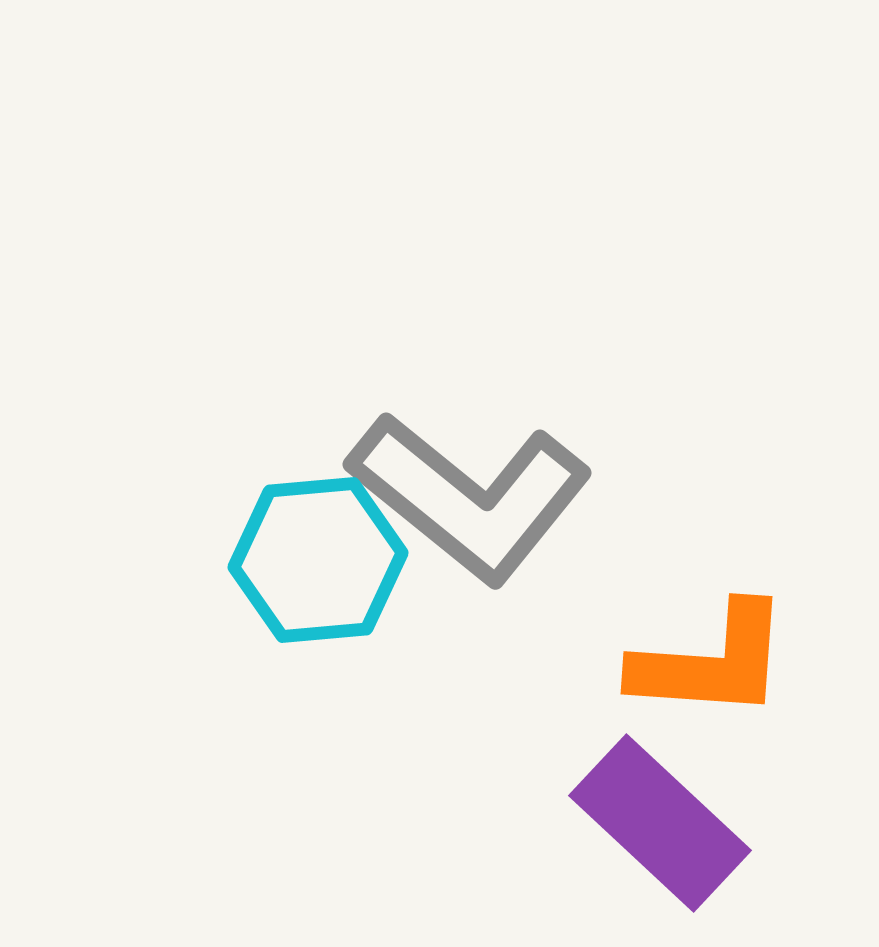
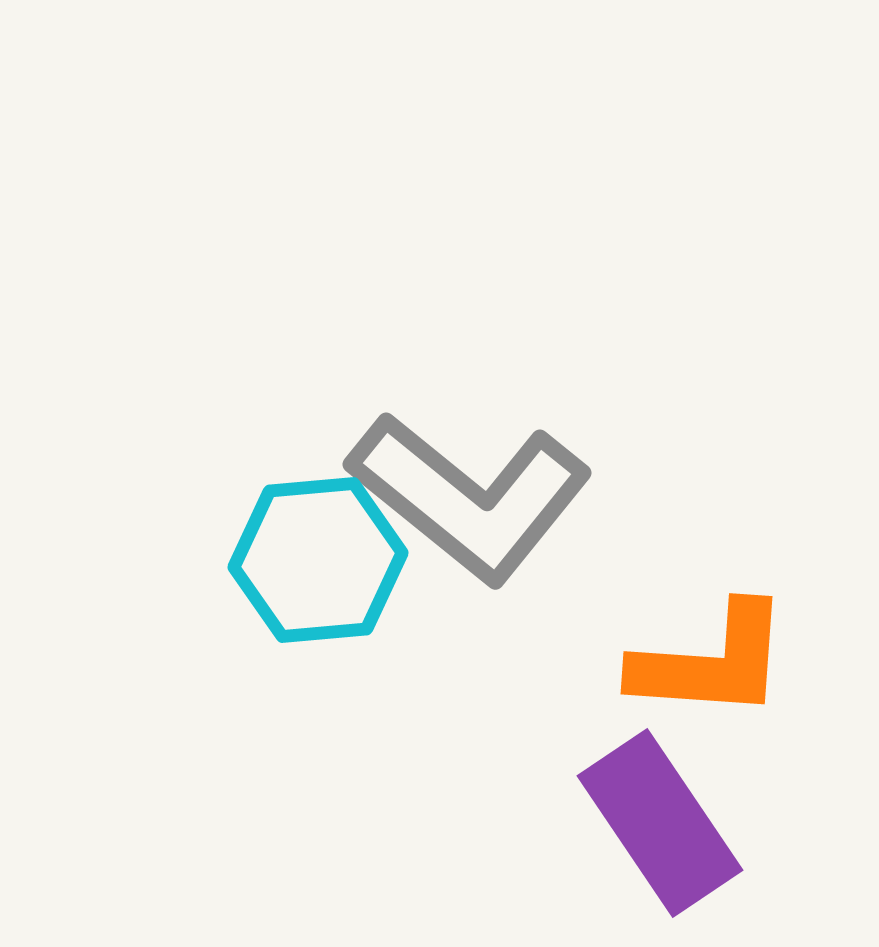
purple rectangle: rotated 13 degrees clockwise
